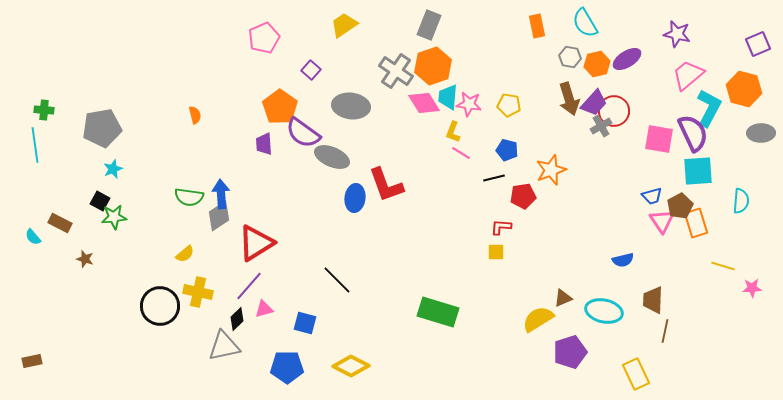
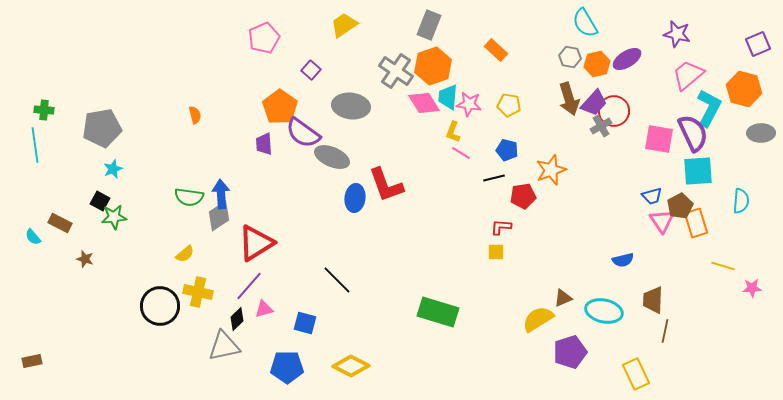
orange rectangle at (537, 26): moved 41 px left, 24 px down; rotated 35 degrees counterclockwise
